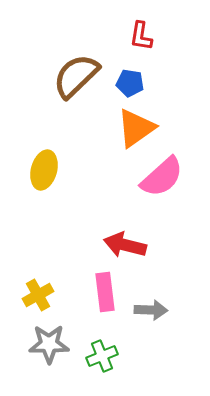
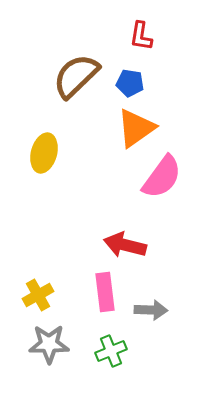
yellow ellipse: moved 17 px up
pink semicircle: rotated 12 degrees counterclockwise
green cross: moved 9 px right, 5 px up
